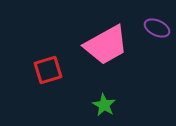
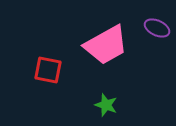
red square: rotated 28 degrees clockwise
green star: moved 2 px right; rotated 10 degrees counterclockwise
